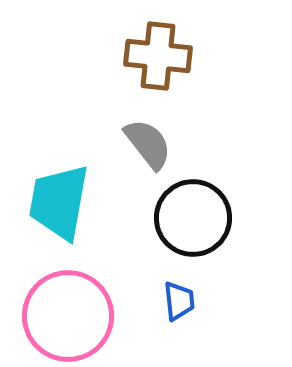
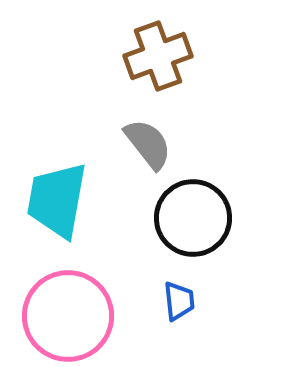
brown cross: rotated 26 degrees counterclockwise
cyan trapezoid: moved 2 px left, 2 px up
